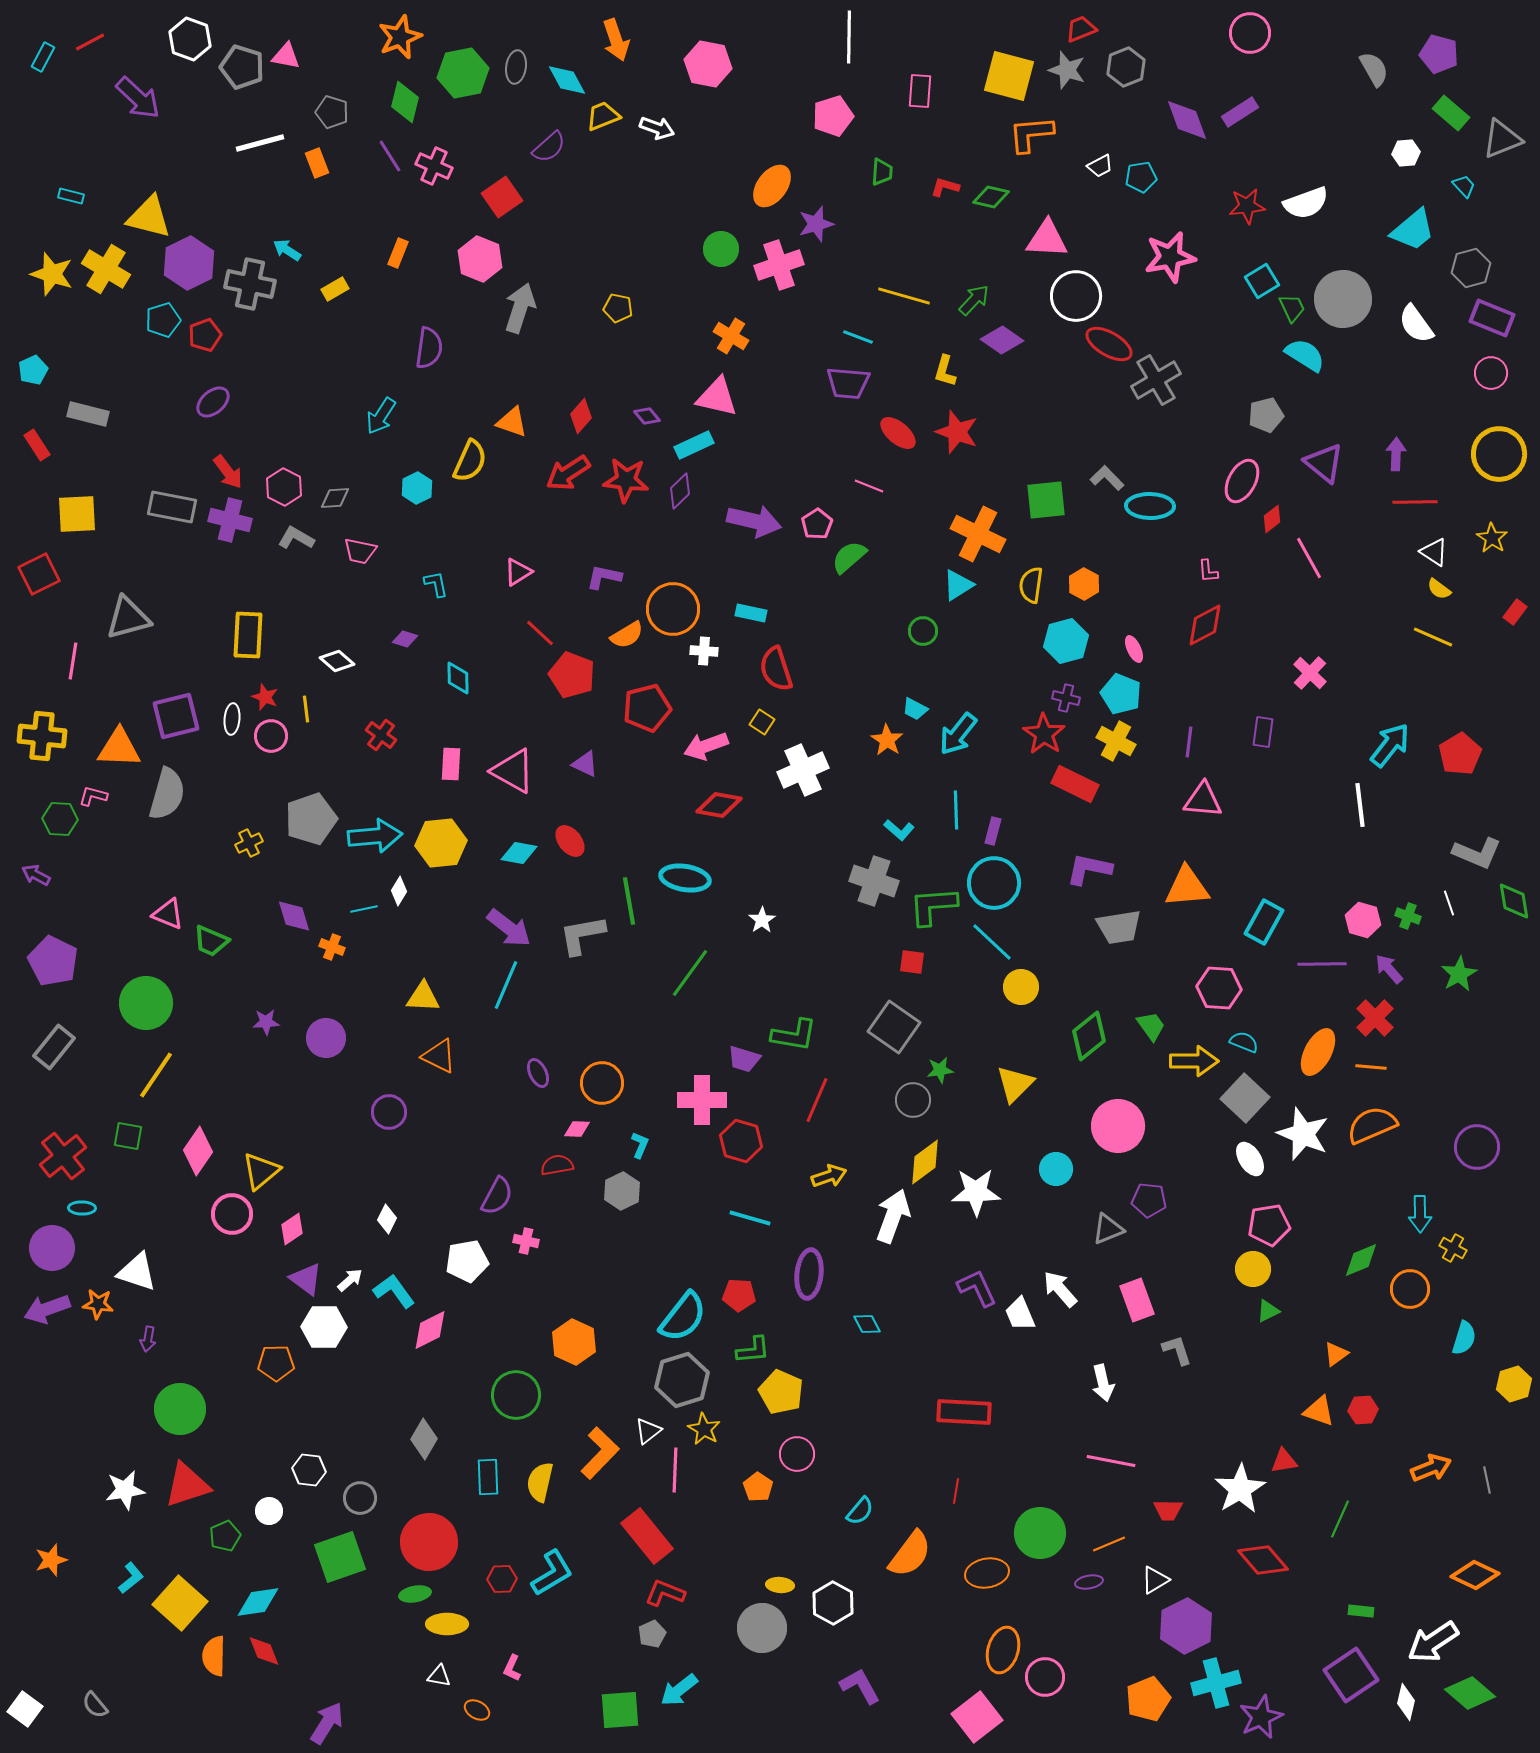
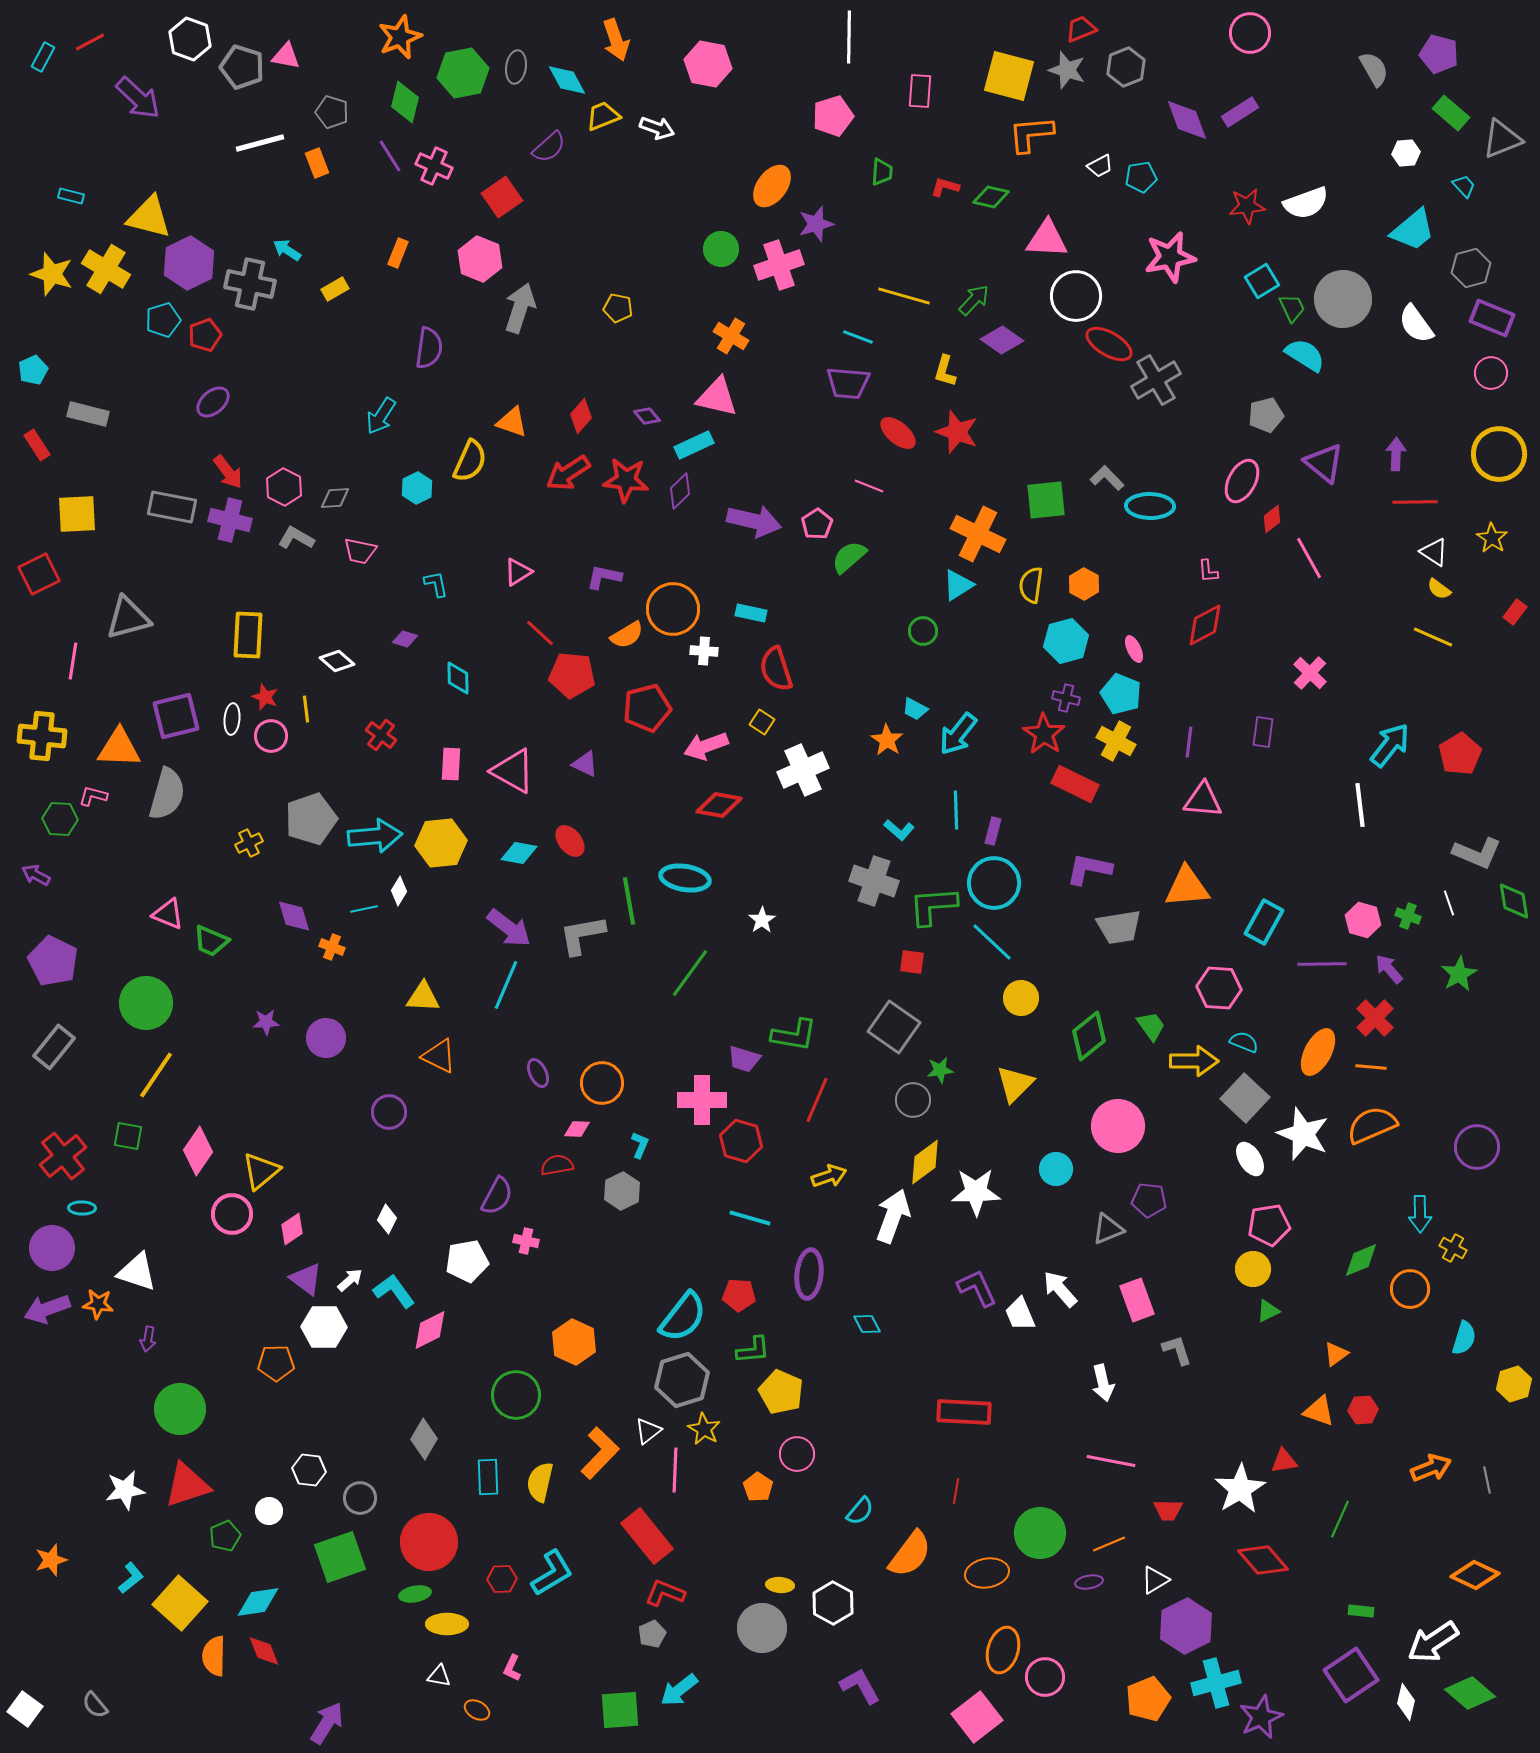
red pentagon at (572, 675): rotated 15 degrees counterclockwise
yellow circle at (1021, 987): moved 11 px down
